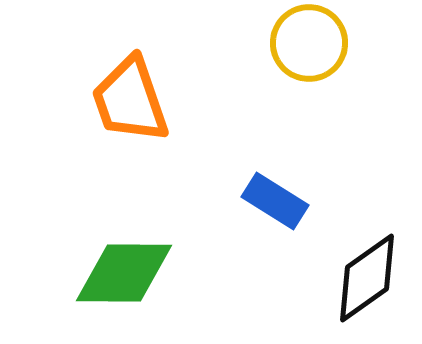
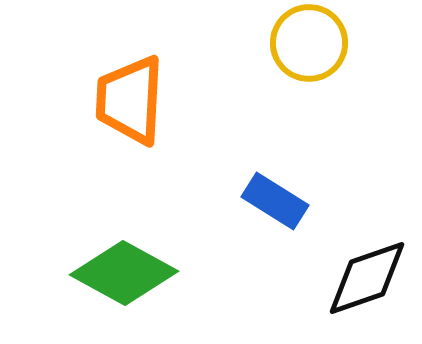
orange trapezoid: rotated 22 degrees clockwise
green diamond: rotated 28 degrees clockwise
black diamond: rotated 16 degrees clockwise
